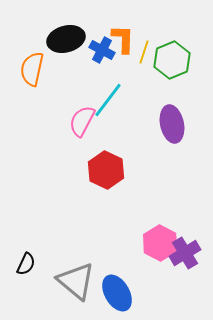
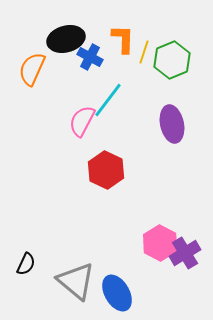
blue cross: moved 12 px left, 7 px down
orange semicircle: rotated 12 degrees clockwise
